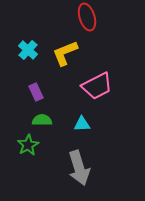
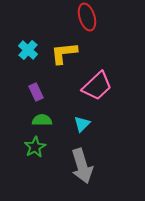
yellow L-shape: moved 1 px left; rotated 16 degrees clockwise
pink trapezoid: rotated 16 degrees counterclockwise
cyan triangle: rotated 42 degrees counterclockwise
green star: moved 7 px right, 2 px down
gray arrow: moved 3 px right, 2 px up
